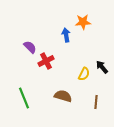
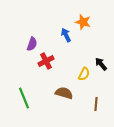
orange star: rotated 21 degrees clockwise
blue arrow: rotated 16 degrees counterclockwise
purple semicircle: moved 2 px right, 3 px up; rotated 64 degrees clockwise
black arrow: moved 1 px left, 3 px up
brown semicircle: moved 1 px right, 3 px up
brown line: moved 2 px down
